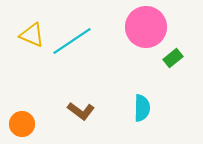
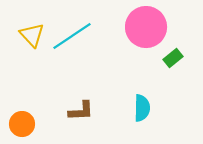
yellow triangle: rotated 24 degrees clockwise
cyan line: moved 5 px up
brown L-shape: rotated 40 degrees counterclockwise
